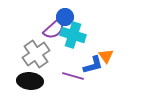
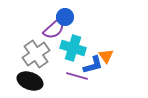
cyan cross: moved 13 px down
purple line: moved 4 px right
black ellipse: rotated 15 degrees clockwise
